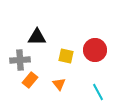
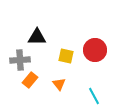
cyan line: moved 4 px left, 4 px down
